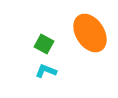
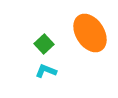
green square: rotated 18 degrees clockwise
